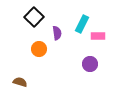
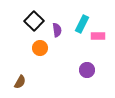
black square: moved 4 px down
purple semicircle: moved 3 px up
orange circle: moved 1 px right, 1 px up
purple circle: moved 3 px left, 6 px down
brown semicircle: rotated 104 degrees clockwise
